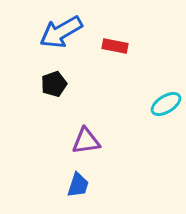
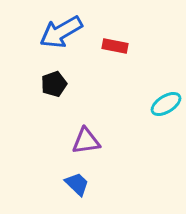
blue trapezoid: moved 1 px left, 1 px up; rotated 64 degrees counterclockwise
